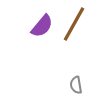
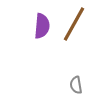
purple semicircle: rotated 35 degrees counterclockwise
